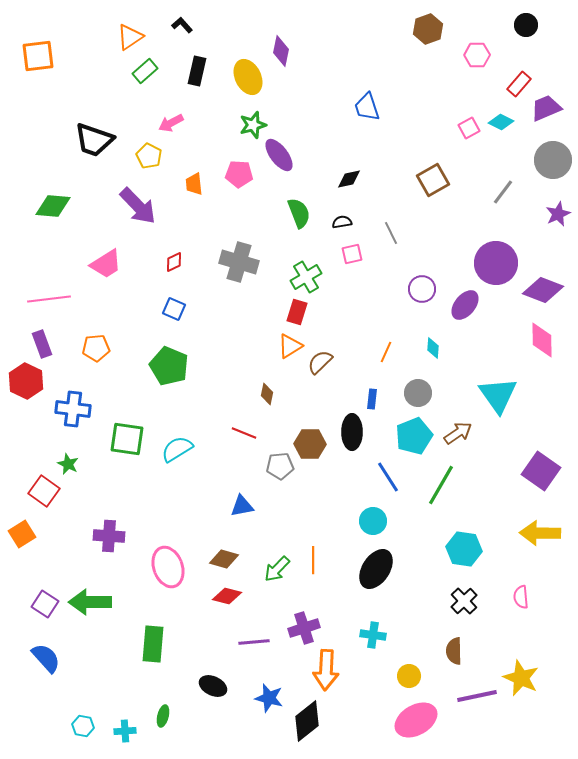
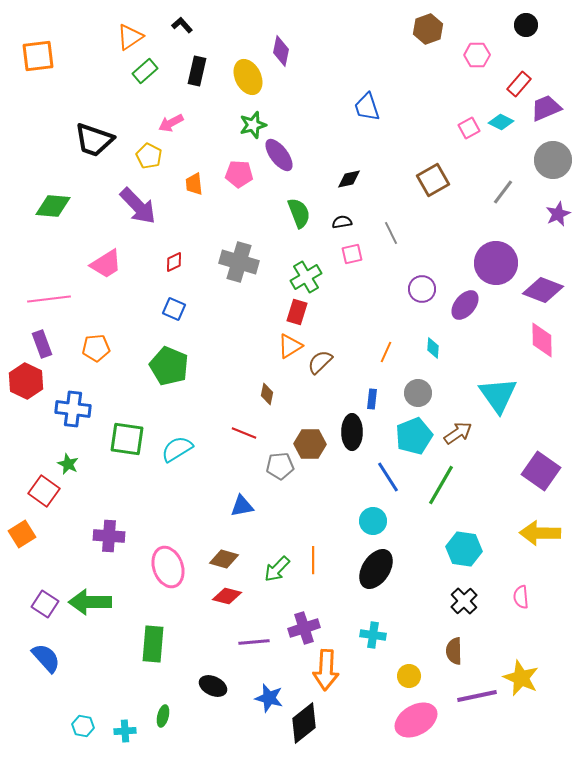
black diamond at (307, 721): moved 3 px left, 2 px down
